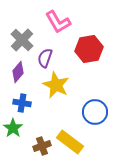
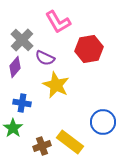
purple semicircle: rotated 84 degrees counterclockwise
purple diamond: moved 3 px left, 5 px up
blue circle: moved 8 px right, 10 px down
